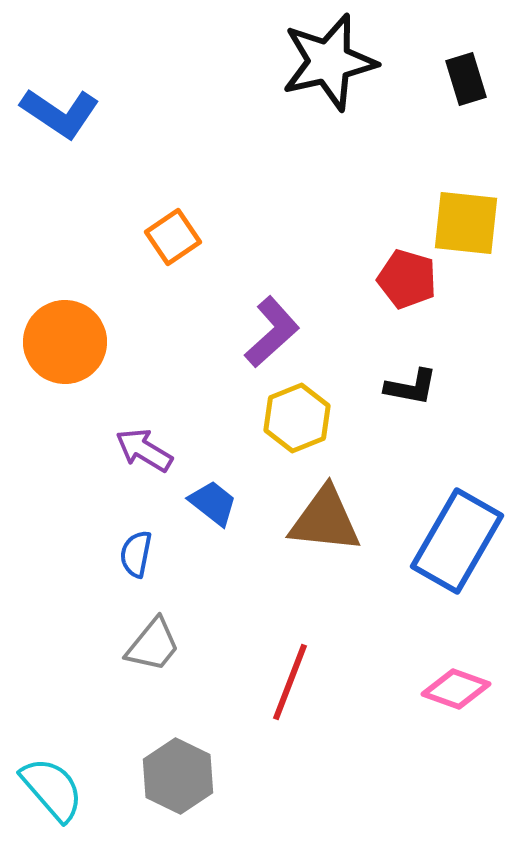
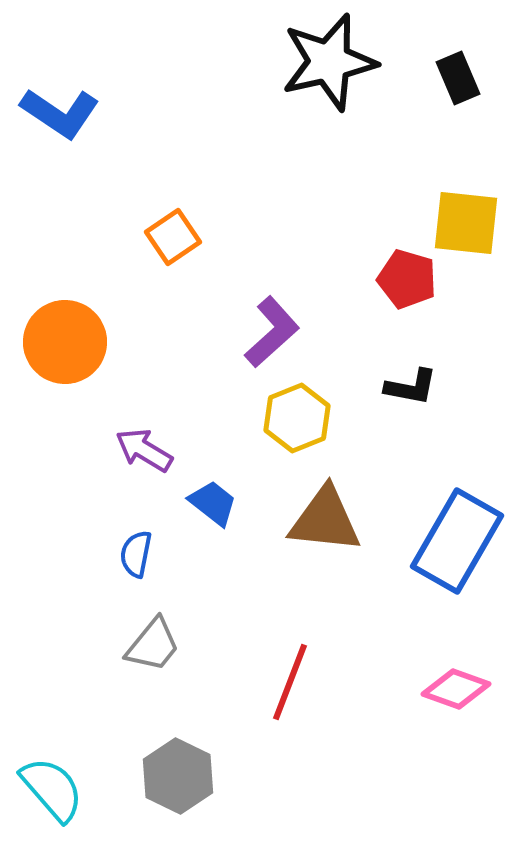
black rectangle: moved 8 px left, 1 px up; rotated 6 degrees counterclockwise
